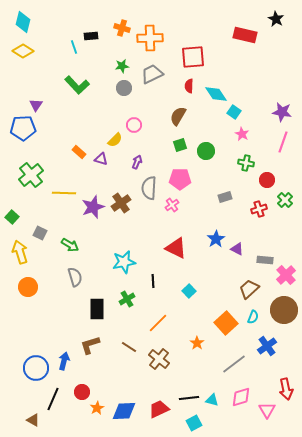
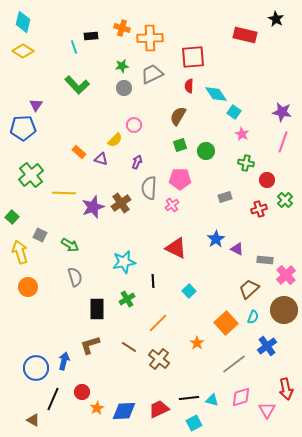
gray square at (40, 233): moved 2 px down
